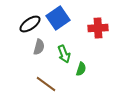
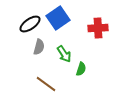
green arrow: rotated 12 degrees counterclockwise
